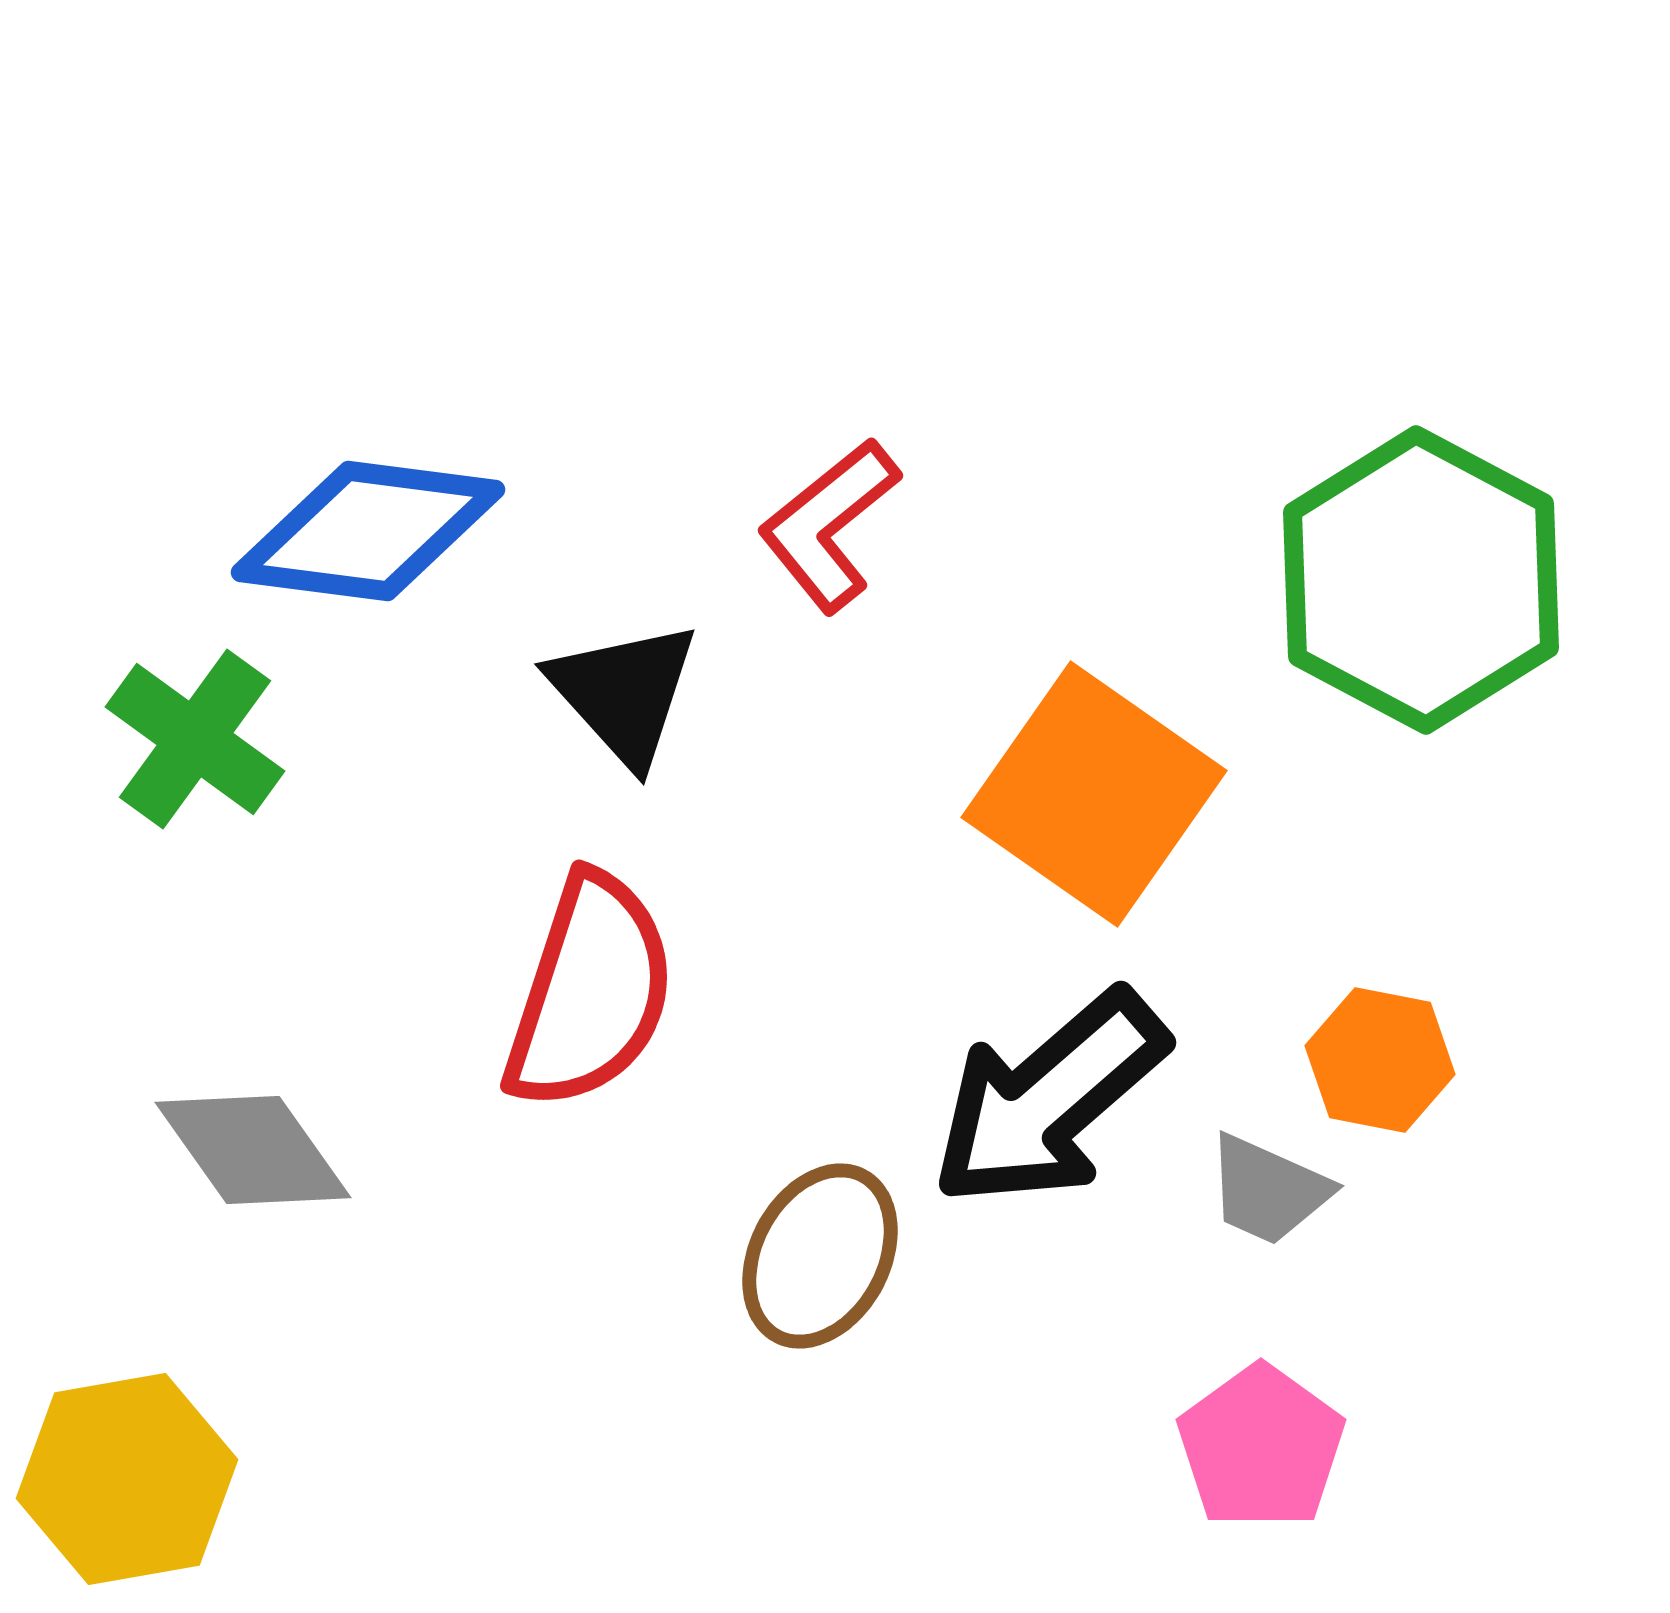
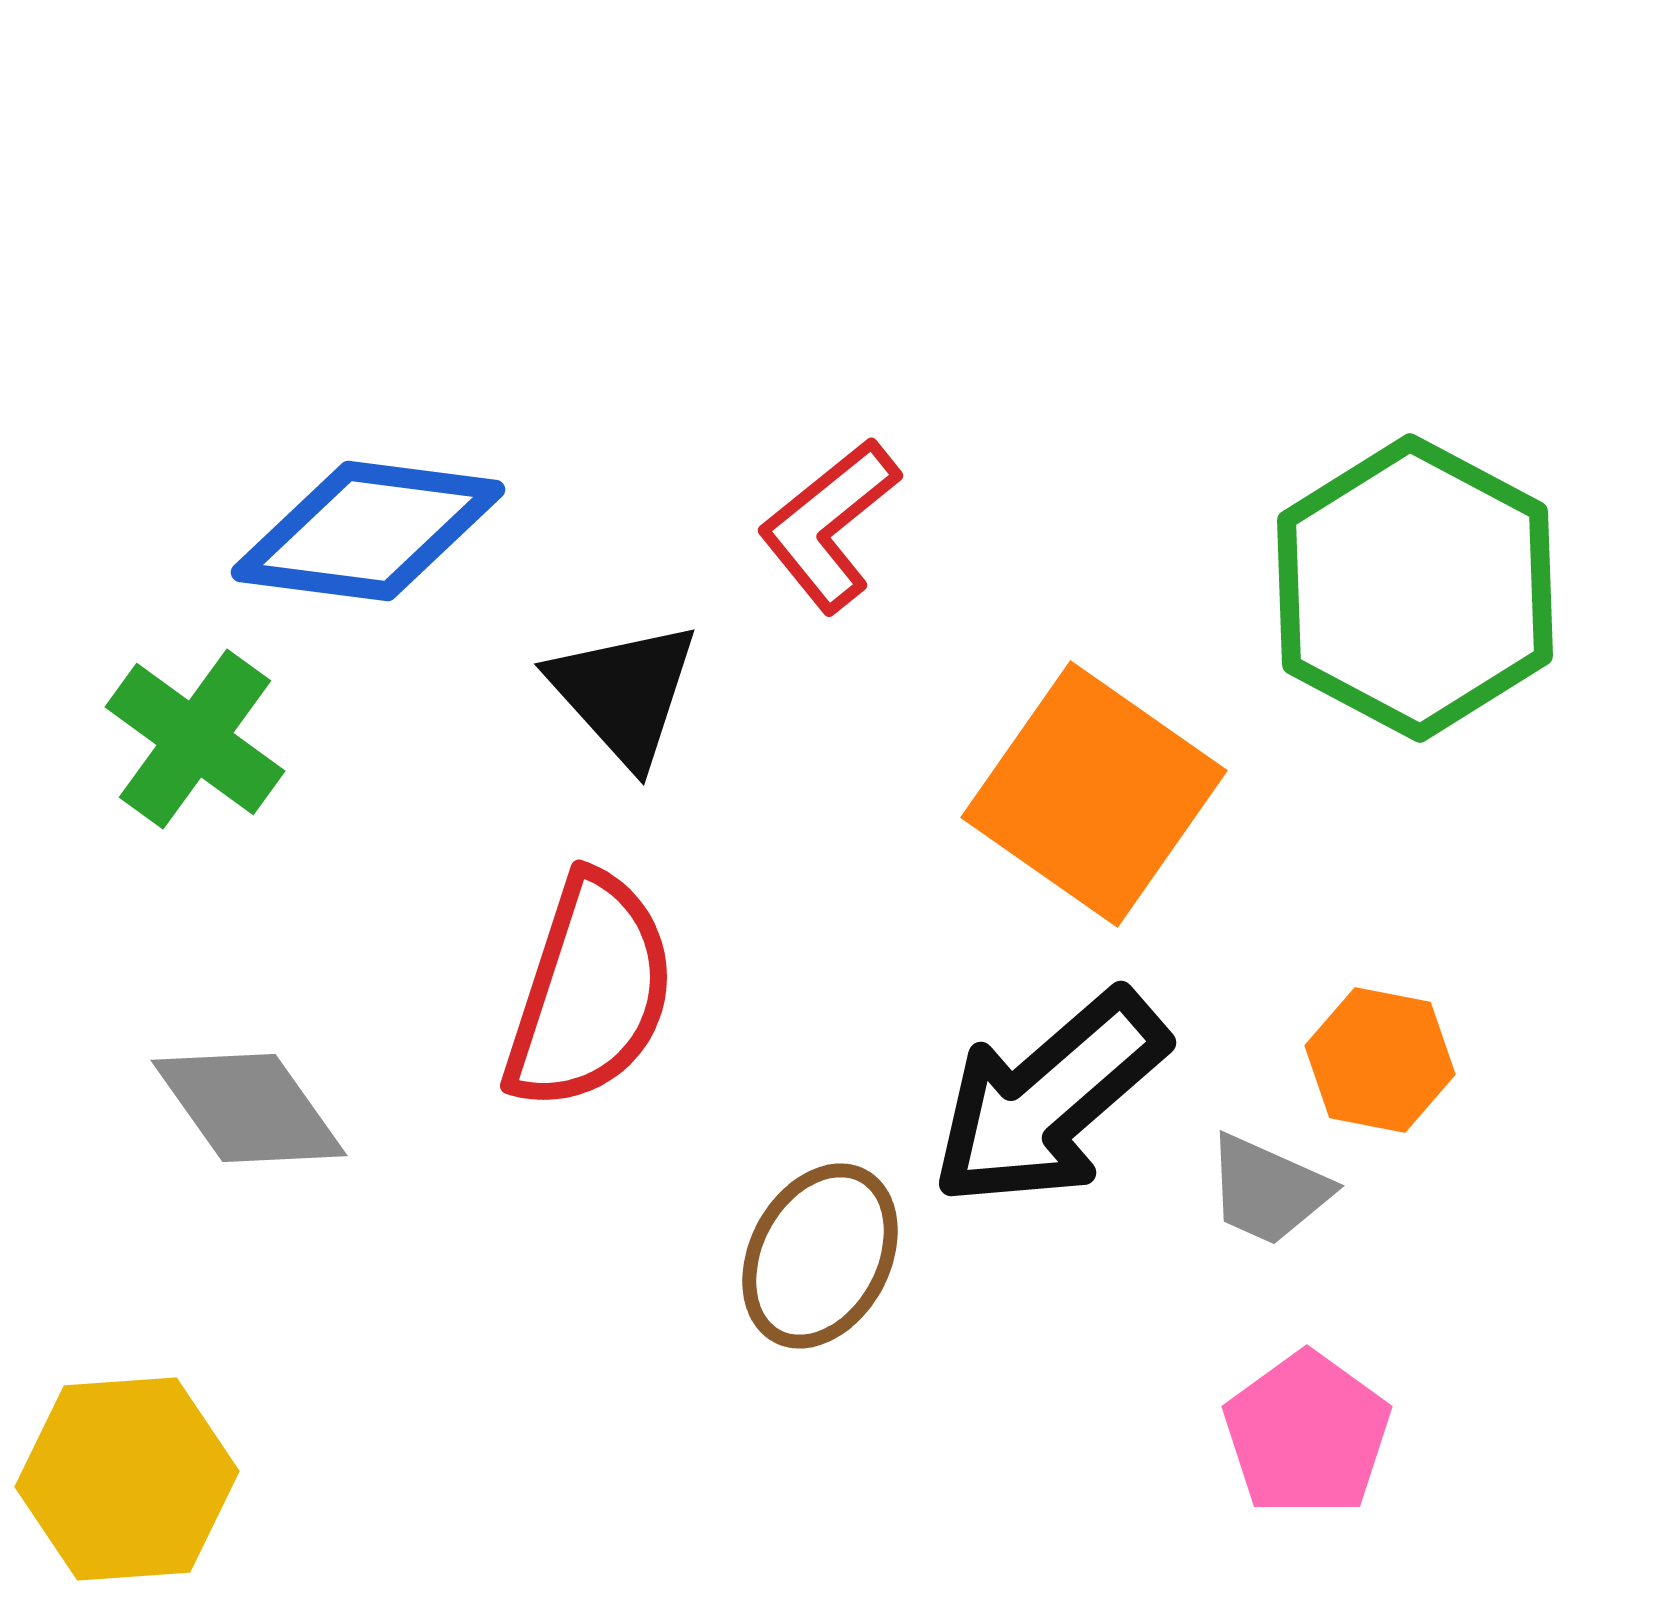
green hexagon: moved 6 px left, 8 px down
gray diamond: moved 4 px left, 42 px up
pink pentagon: moved 46 px right, 13 px up
yellow hexagon: rotated 6 degrees clockwise
